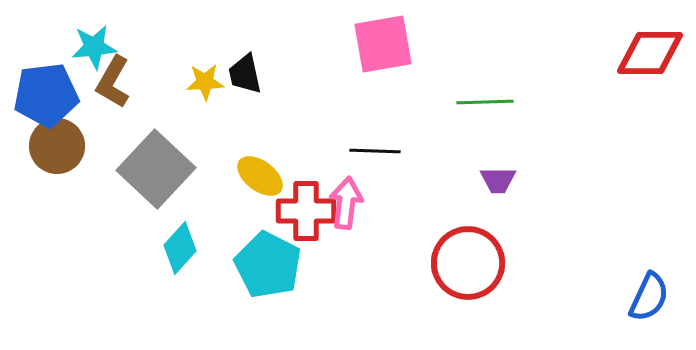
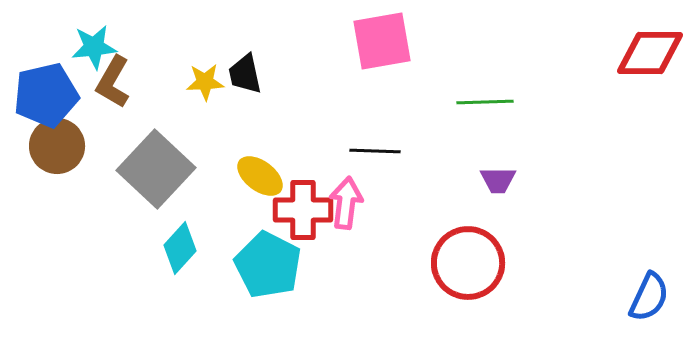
pink square: moved 1 px left, 3 px up
blue pentagon: rotated 6 degrees counterclockwise
red cross: moved 3 px left, 1 px up
